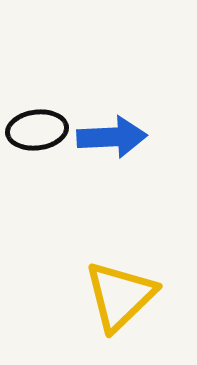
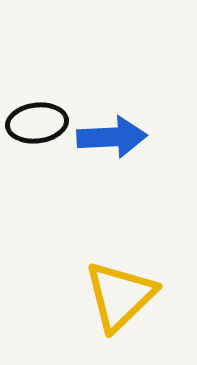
black ellipse: moved 7 px up
